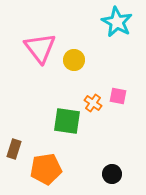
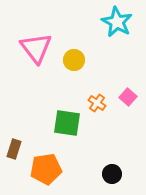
pink triangle: moved 4 px left
pink square: moved 10 px right, 1 px down; rotated 30 degrees clockwise
orange cross: moved 4 px right
green square: moved 2 px down
